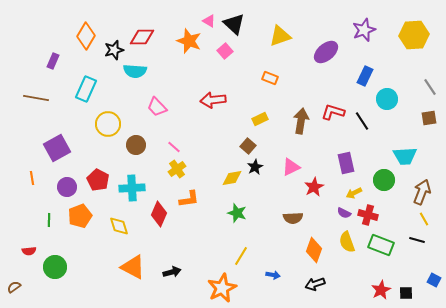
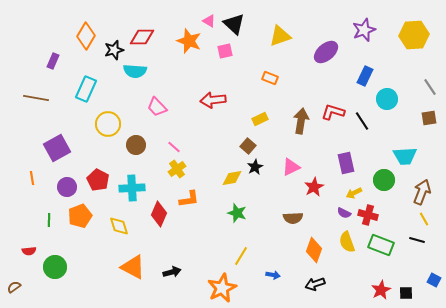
pink square at (225, 51): rotated 28 degrees clockwise
